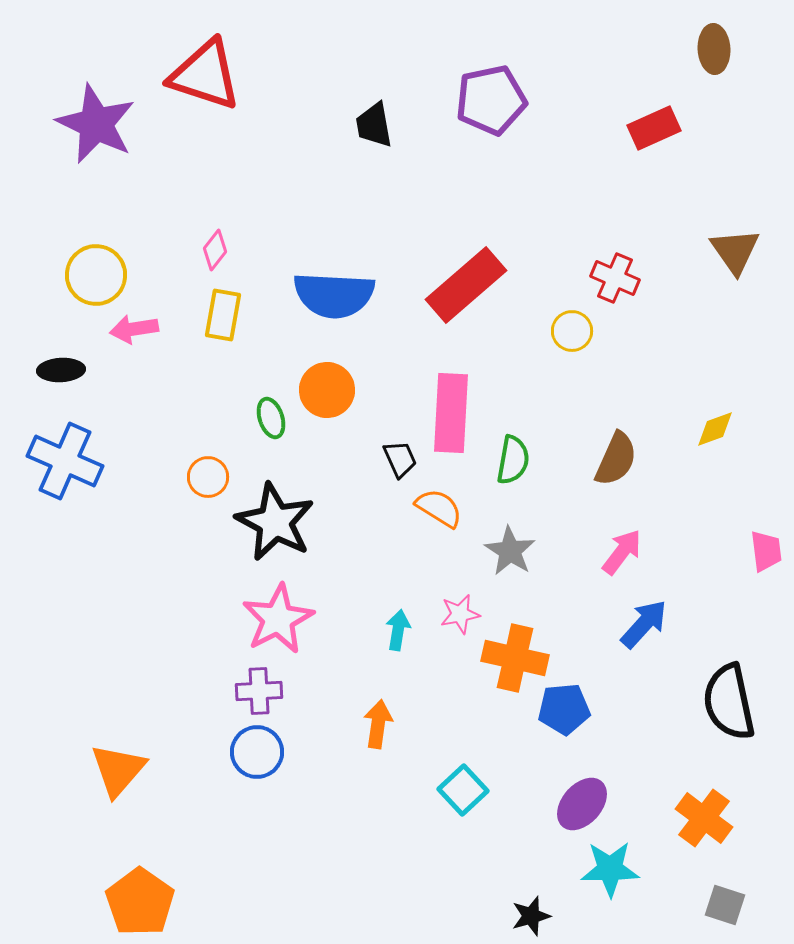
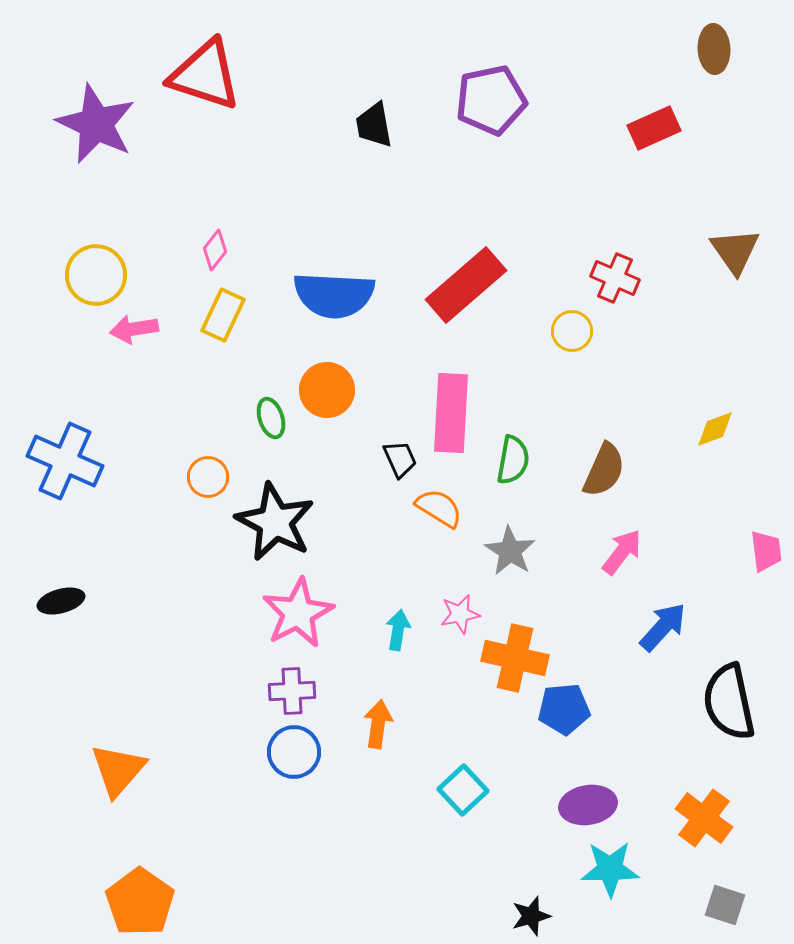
yellow rectangle at (223, 315): rotated 15 degrees clockwise
black ellipse at (61, 370): moved 231 px down; rotated 12 degrees counterclockwise
brown semicircle at (616, 459): moved 12 px left, 11 px down
pink star at (278, 619): moved 20 px right, 6 px up
blue arrow at (644, 624): moved 19 px right, 3 px down
purple cross at (259, 691): moved 33 px right
blue circle at (257, 752): moved 37 px right
purple ellipse at (582, 804): moved 6 px right, 1 px down; rotated 40 degrees clockwise
